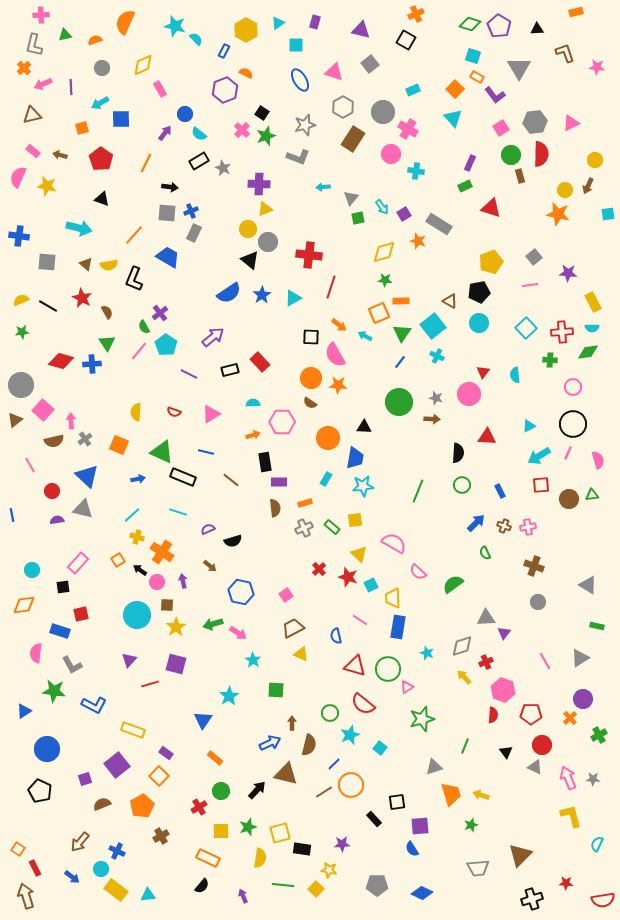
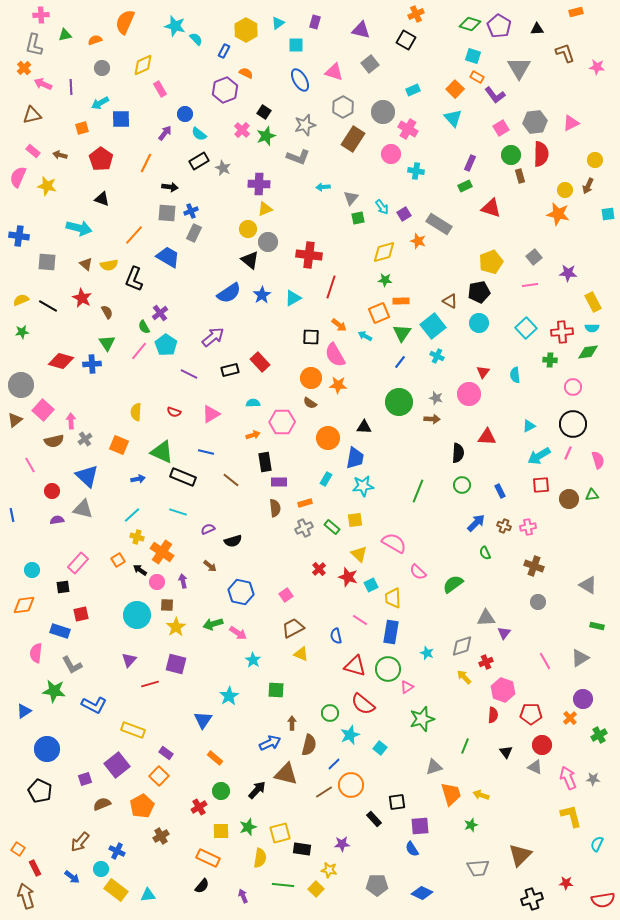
pink arrow at (43, 84): rotated 48 degrees clockwise
black square at (262, 113): moved 2 px right, 1 px up
blue rectangle at (398, 627): moved 7 px left, 5 px down
